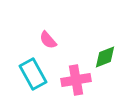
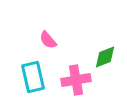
cyan rectangle: moved 3 px down; rotated 16 degrees clockwise
